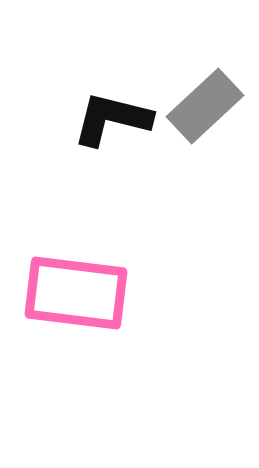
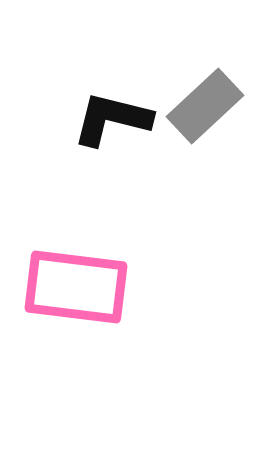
pink rectangle: moved 6 px up
